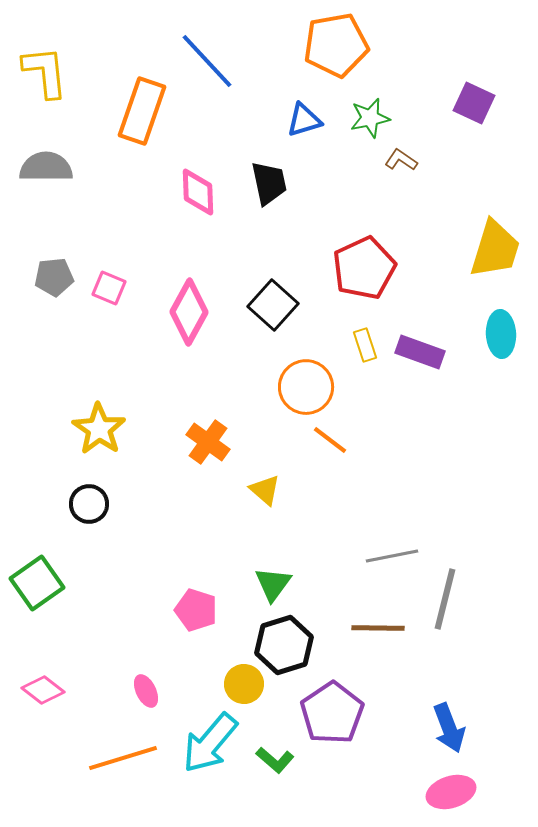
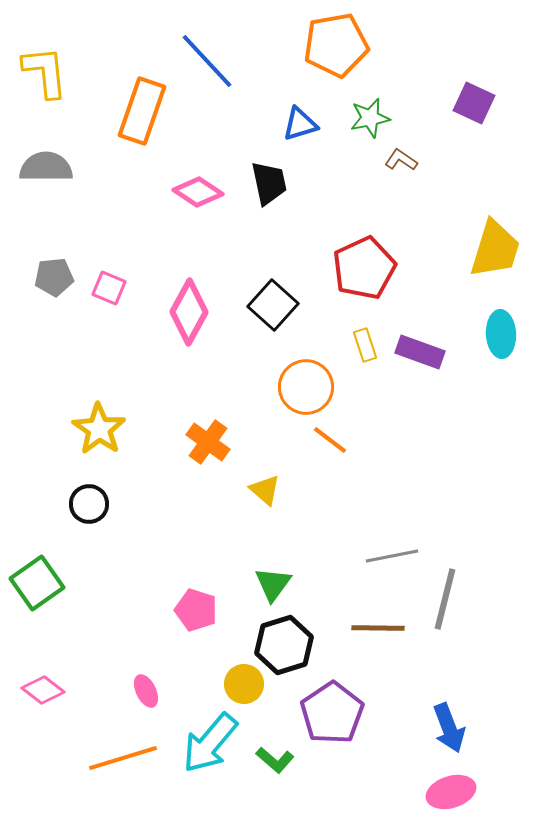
blue triangle at (304, 120): moved 4 px left, 4 px down
pink diamond at (198, 192): rotated 54 degrees counterclockwise
